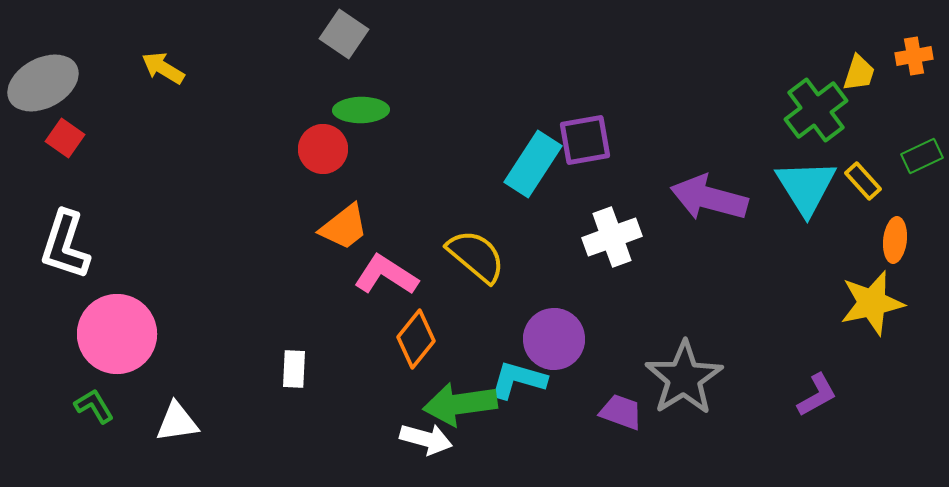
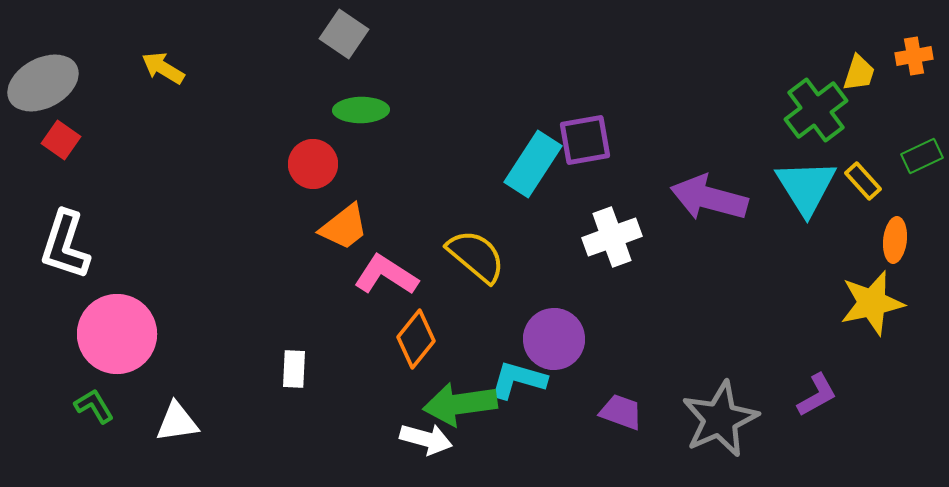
red square: moved 4 px left, 2 px down
red circle: moved 10 px left, 15 px down
gray star: moved 36 px right, 41 px down; rotated 8 degrees clockwise
